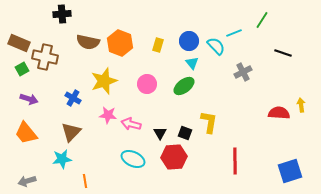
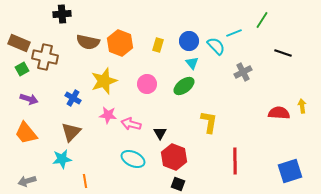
yellow arrow: moved 1 px right, 1 px down
black square: moved 7 px left, 51 px down
red hexagon: rotated 25 degrees clockwise
